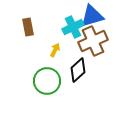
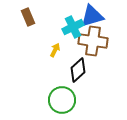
brown rectangle: moved 10 px up; rotated 12 degrees counterclockwise
brown cross: rotated 32 degrees clockwise
green circle: moved 15 px right, 19 px down
